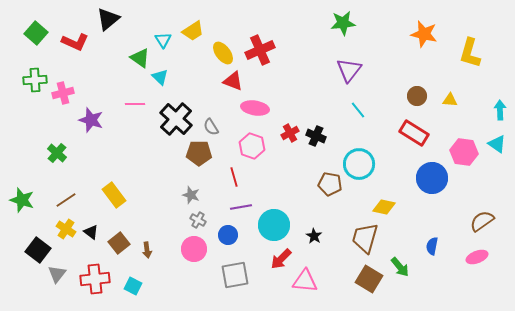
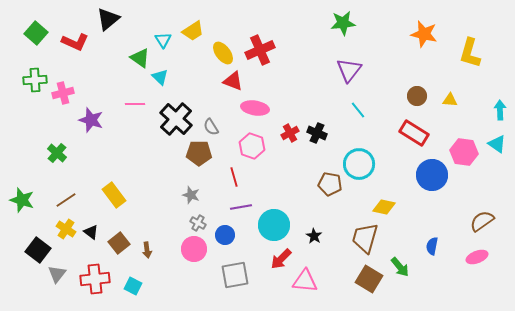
black cross at (316, 136): moved 1 px right, 3 px up
blue circle at (432, 178): moved 3 px up
gray cross at (198, 220): moved 3 px down
blue circle at (228, 235): moved 3 px left
